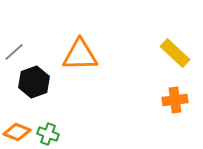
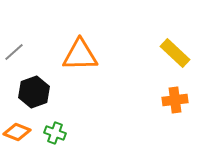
black hexagon: moved 10 px down
green cross: moved 7 px right, 1 px up
